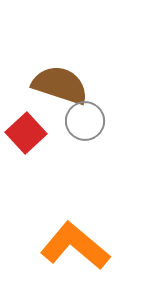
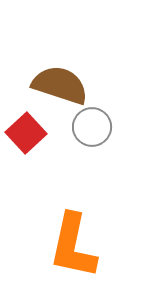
gray circle: moved 7 px right, 6 px down
orange L-shape: moved 2 px left; rotated 118 degrees counterclockwise
